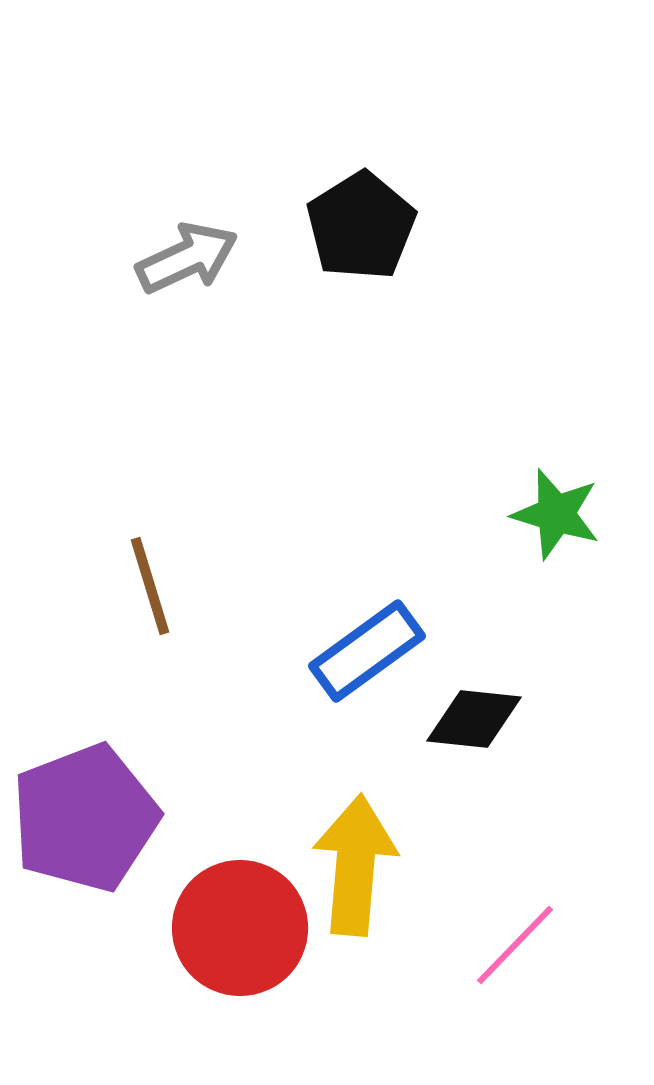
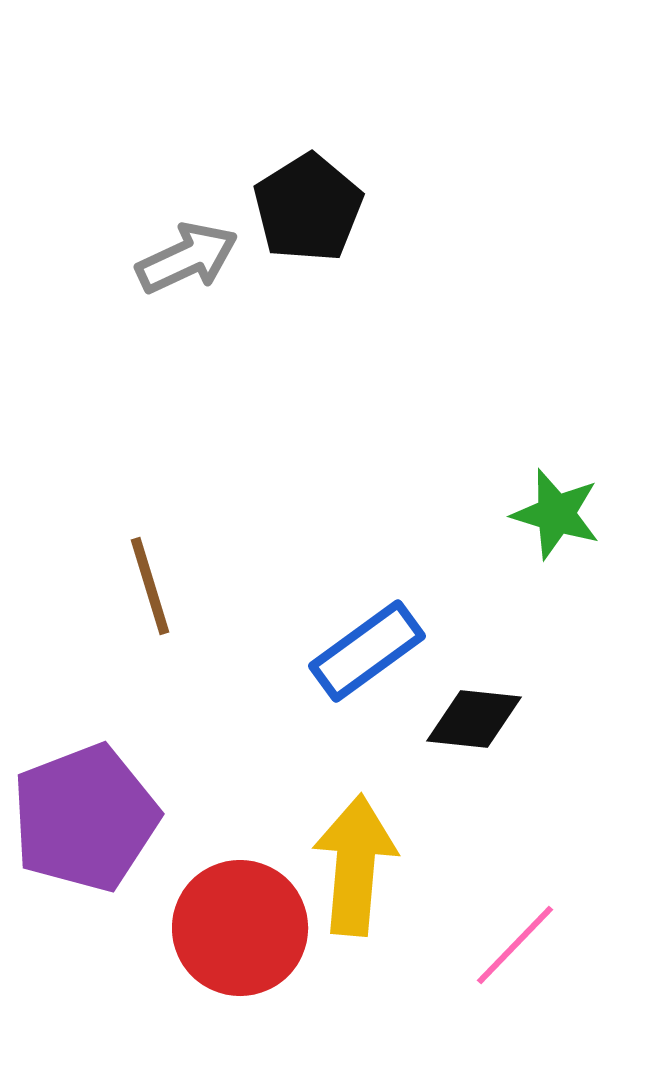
black pentagon: moved 53 px left, 18 px up
